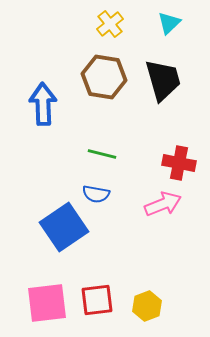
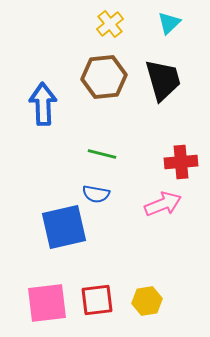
brown hexagon: rotated 15 degrees counterclockwise
red cross: moved 2 px right, 1 px up; rotated 16 degrees counterclockwise
blue square: rotated 21 degrees clockwise
yellow hexagon: moved 5 px up; rotated 12 degrees clockwise
